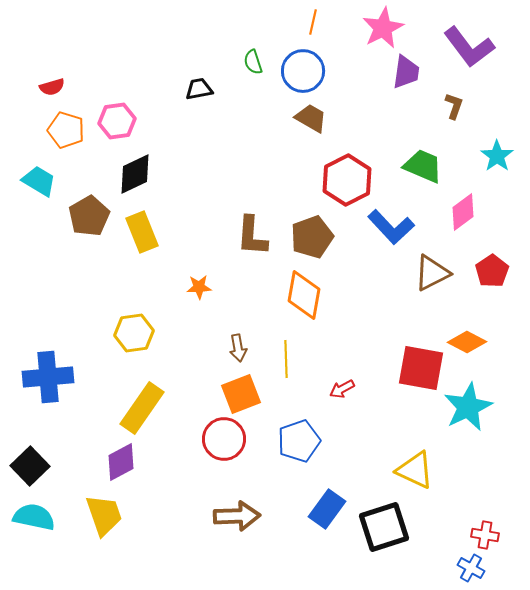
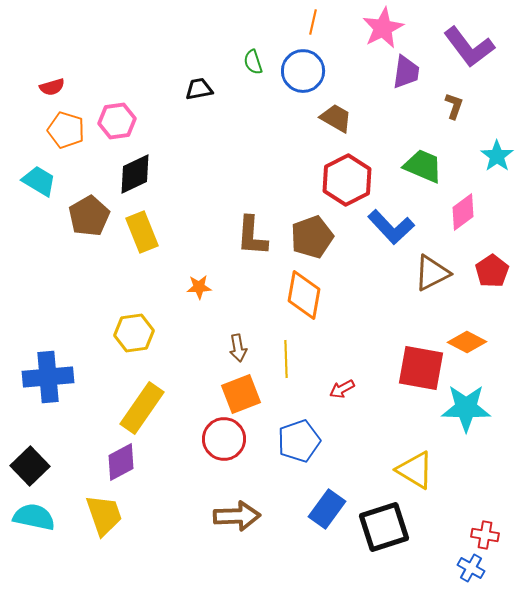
brown trapezoid at (311, 118): moved 25 px right
cyan star at (468, 407): moved 2 px left, 1 px down; rotated 27 degrees clockwise
yellow triangle at (415, 470): rotated 6 degrees clockwise
